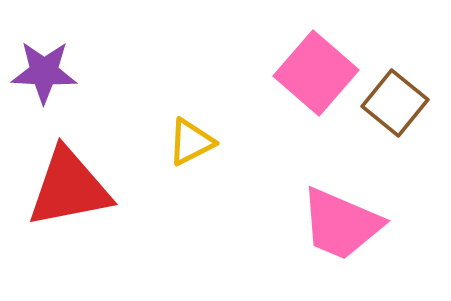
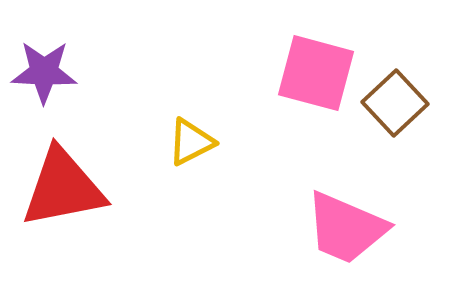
pink square: rotated 26 degrees counterclockwise
brown square: rotated 8 degrees clockwise
red triangle: moved 6 px left
pink trapezoid: moved 5 px right, 4 px down
